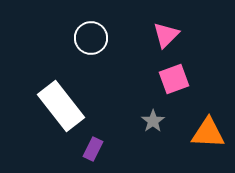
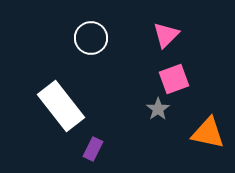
gray star: moved 5 px right, 12 px up
orange triangle: rotated 9 degrees clockwise
